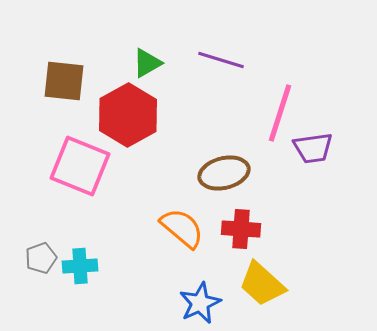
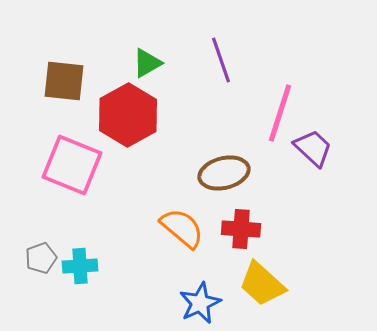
purple line: rotated 54 degrees clockwise
purple trapezoid: rotated 129 degrees counterclockwise
pink square: moved 8 px left, 1 px up
